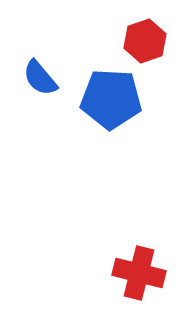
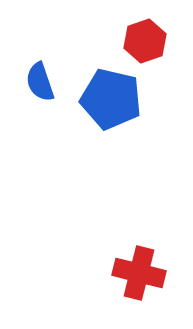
blue semicircle: moved 4 px down; rotated 21 degrees clockwise
blue pentagon: rotated 10 degrees clockwise
